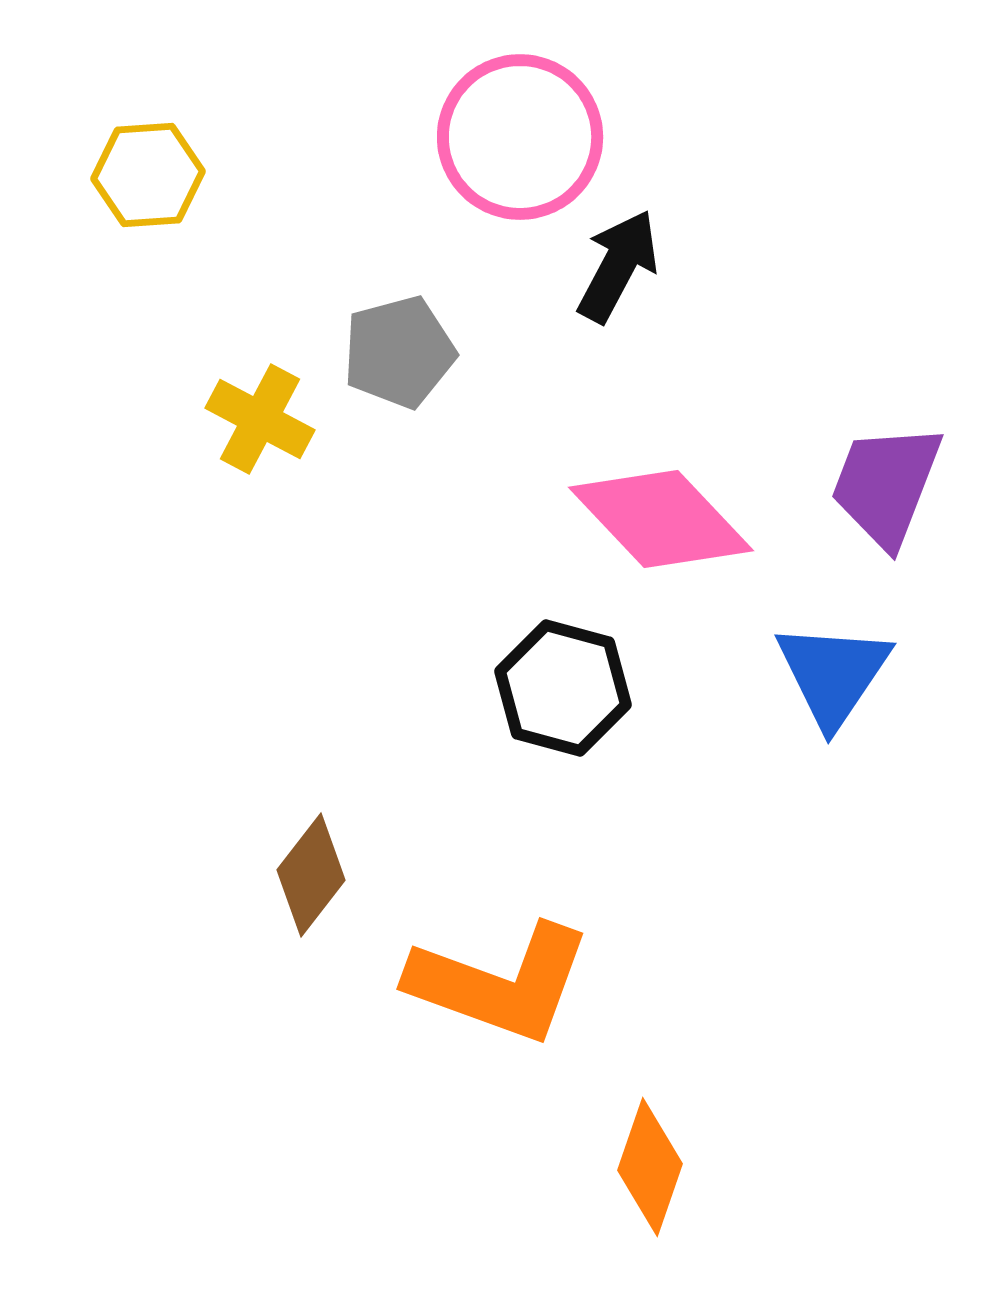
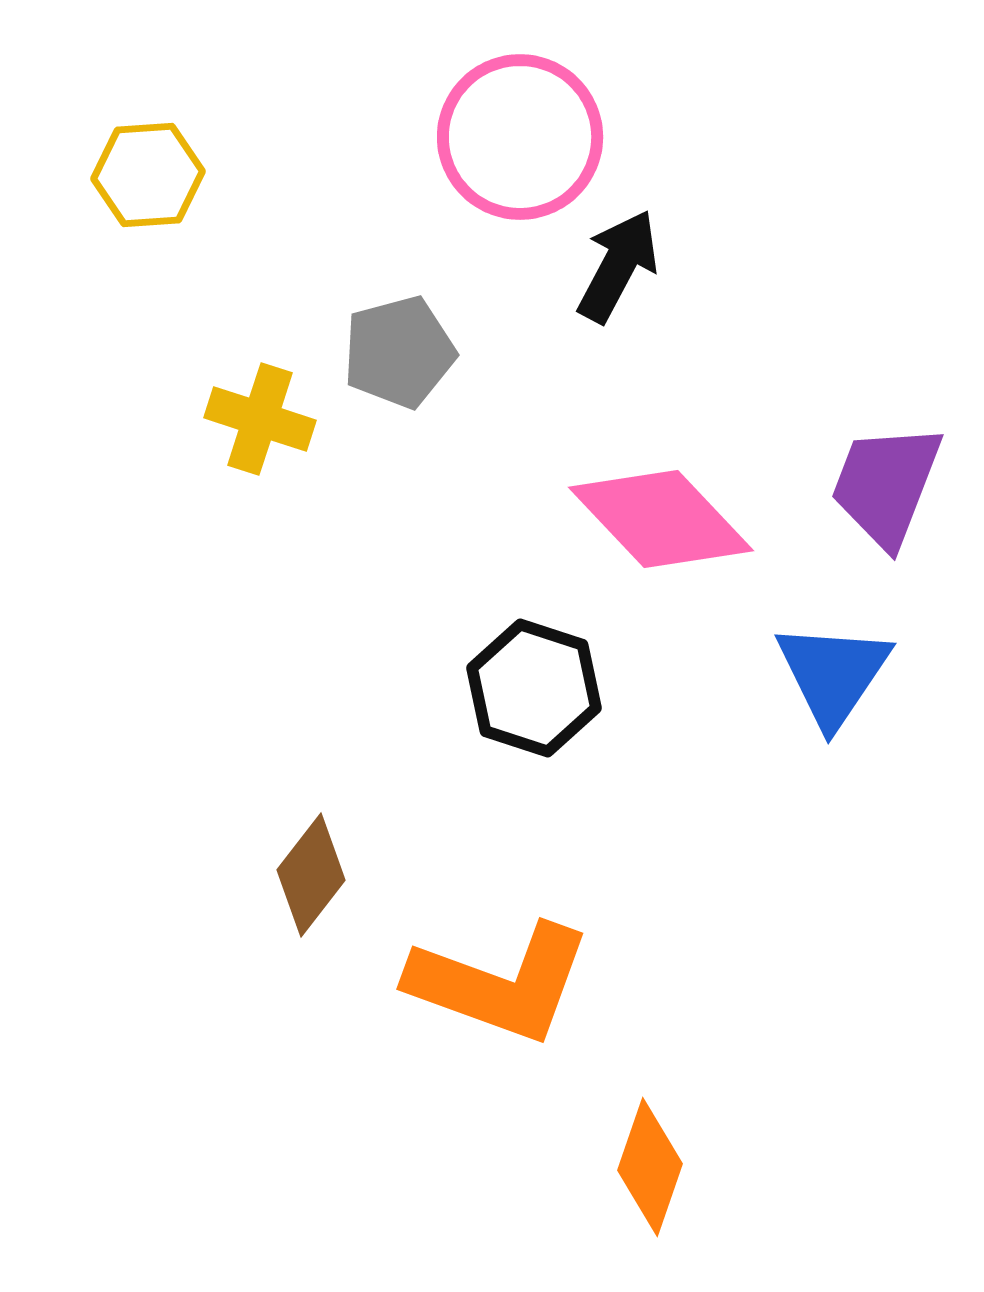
yellow cross: rotated 10 degrees counterclockwise
black hexagon: moved 29 px left; rotated 3 degrees clockwise
